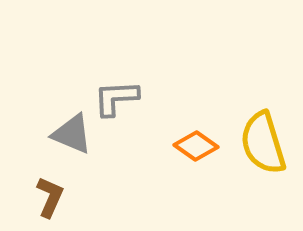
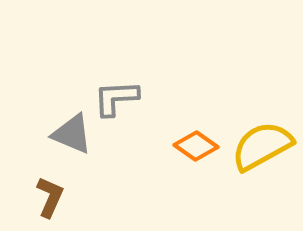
yellow semicircle: moved 1 px left, 3 px down; rotated 78 degrees clockwise
